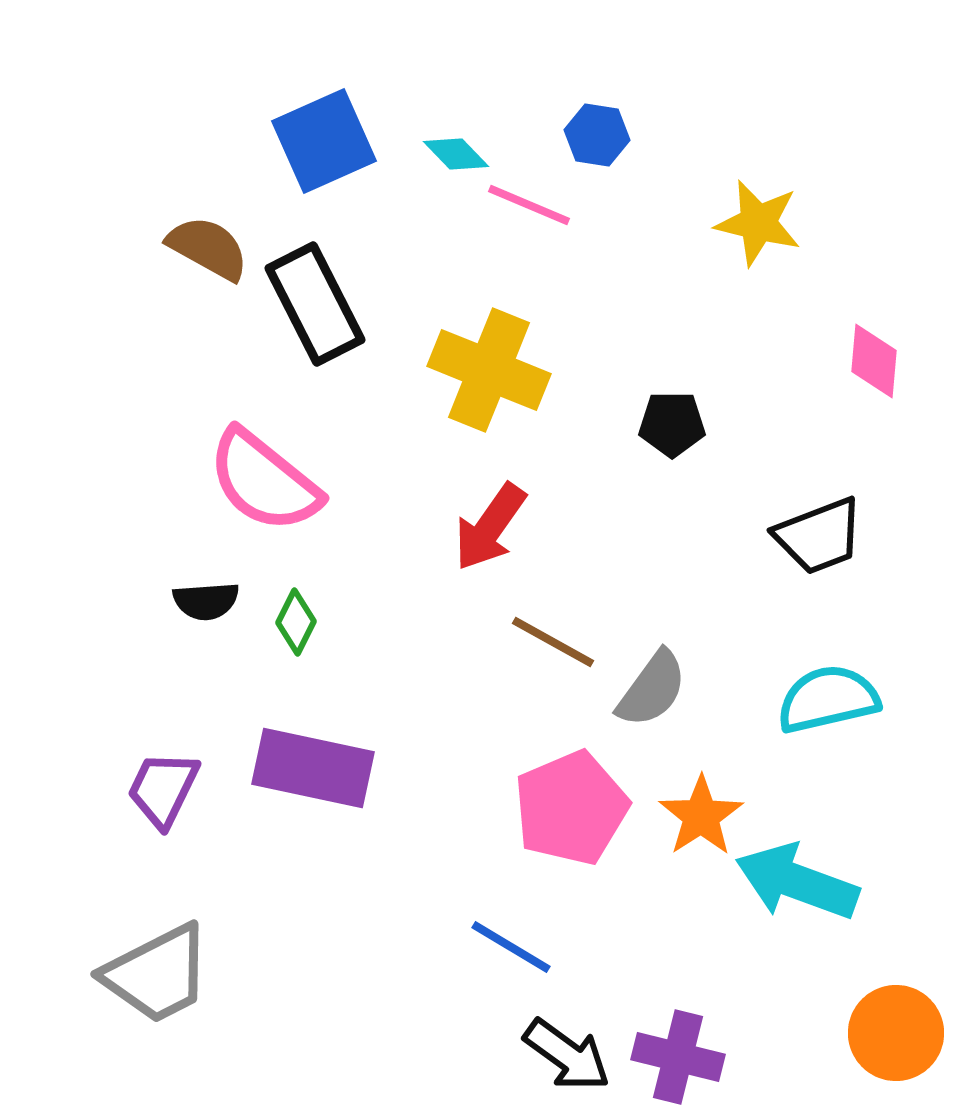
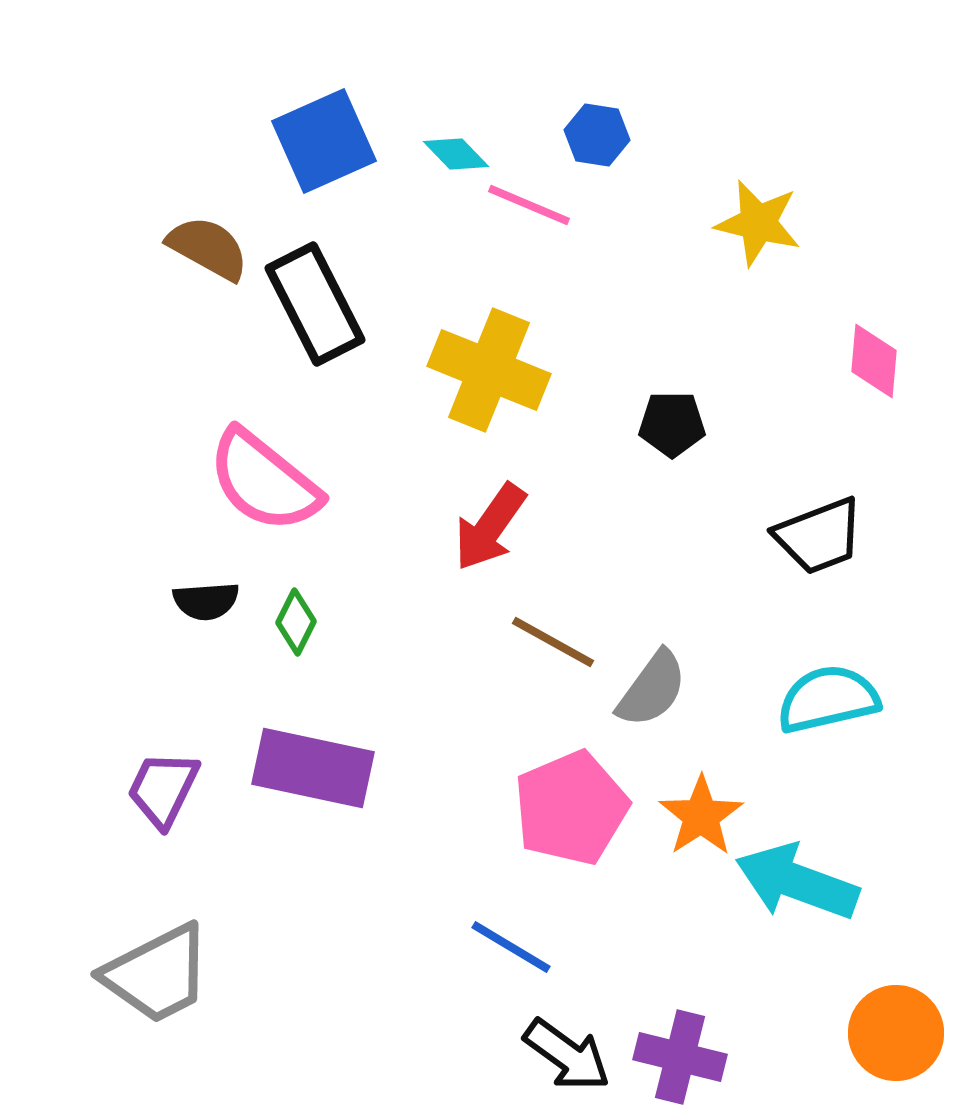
purple cross: moved 2 px right
